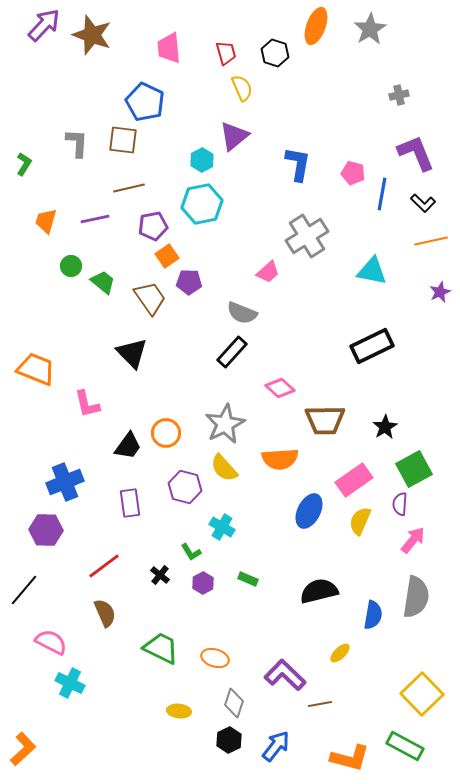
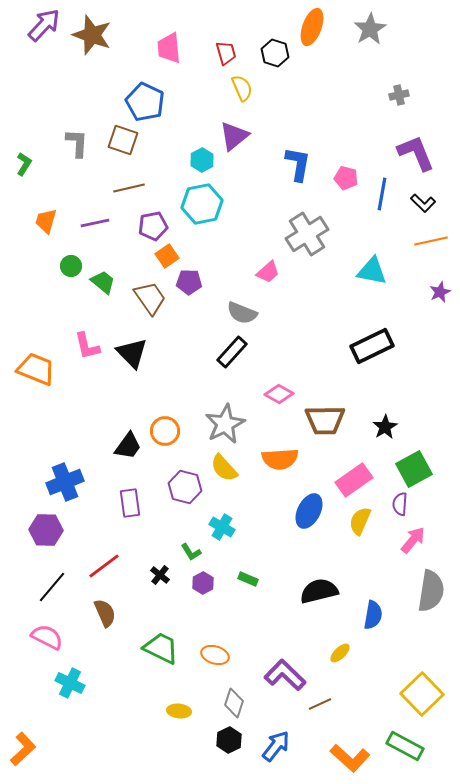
orange ellipse at (316, 26): moved 4 px left, 1 px down
brown square at (123, 140): rotated 12 degrees clockwise
pink pentagon at (353, 173): moved 7 px left, 5 px down
purple line at (95, 219): moved 4 px down
gray cross at (307, 236): moved 2 px up
pink diamond at (280, 388): moved 1 px left, 6 px down; rotated 12 degrees counterclockwise
pink L-shape at (87, 404): moved 58 px up
orange circle at (166, 433): moved 1 px left, 2 px up
black line at (24, 590): moved 28 px right, 3 px up
gray semicircle at (416, 597): moved 15 px right, 6 px up
pink semicircle at (51, 642): moved 4 px left, 5 px up
orange ellipse at (215, 658): moved 3 px up
brown line at (320, 704): rotated 15 degrees counterclockwise
orange L-shape at (350, 758): rotated 27 degrees clockwise
